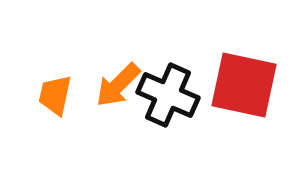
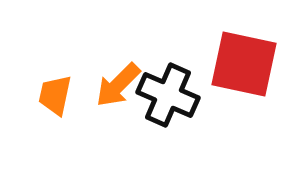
red square: moved 21 px up
